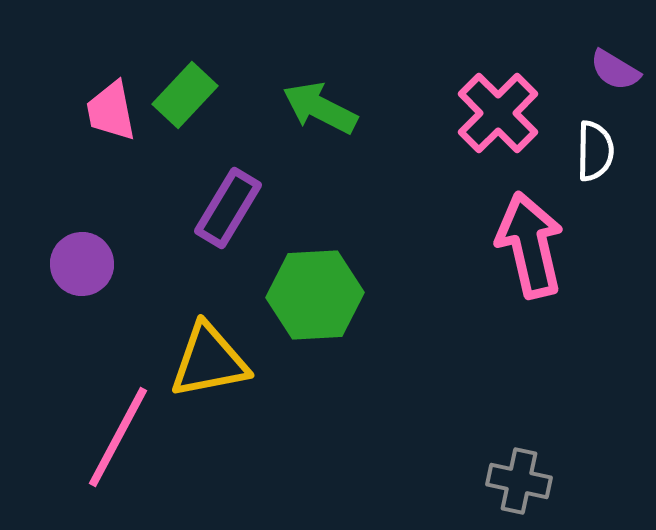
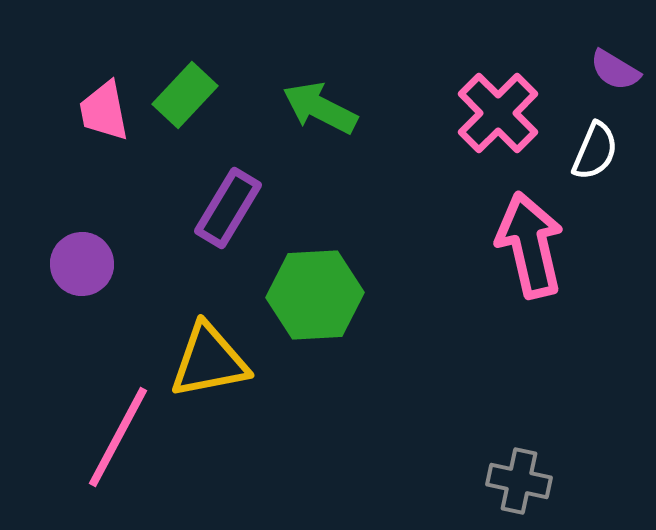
pink trapezoid: moved 7 px left
white semicircle: rotated 22 degrees clockwise
